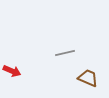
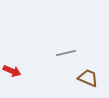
gray line: moved 1 px right
